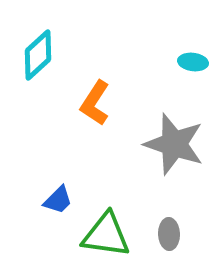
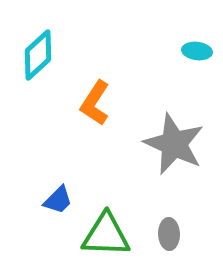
cyan ellipse: moved 4 px right, 11 px up
gray star: rotated 6 degrees clockwise
green triangle: rotated 6 degrees counterclockwise
